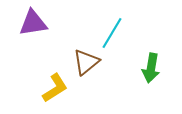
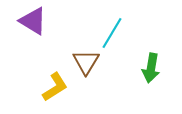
purple triangle: moved 2 px up; rotated 40 degrees clockwise
brown triangle: rotated 20 degrees counterclockwise
yellow L-shape: moved 1 px up
